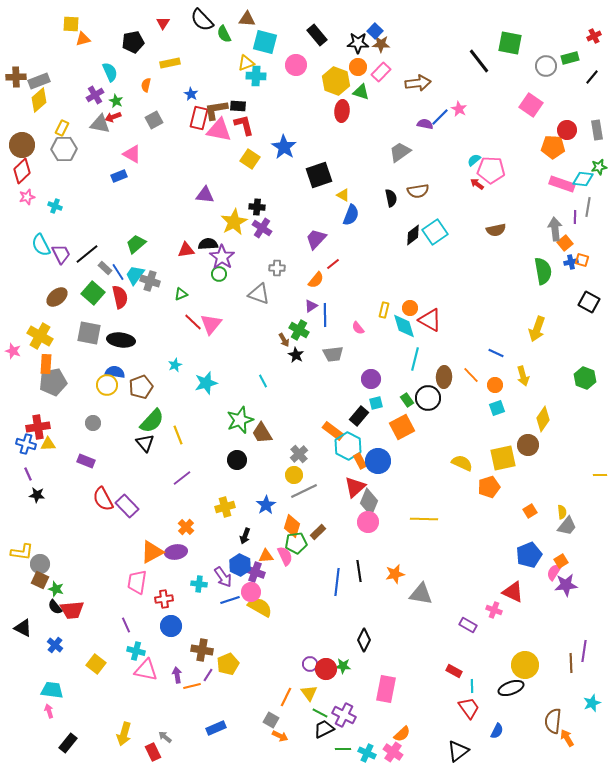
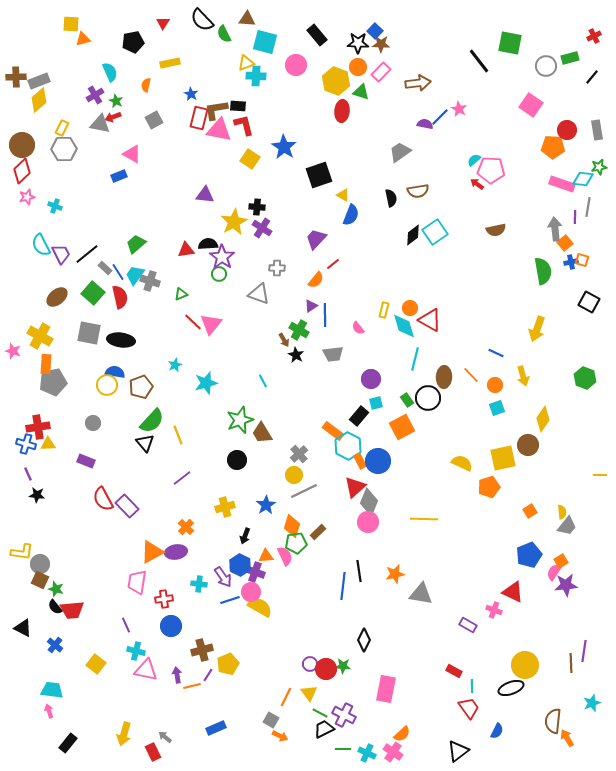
blue line at (337, 582): moved 6 px right, 4 px down
brown cross at (202, 650): rotated 25 degrees counterclockwise
